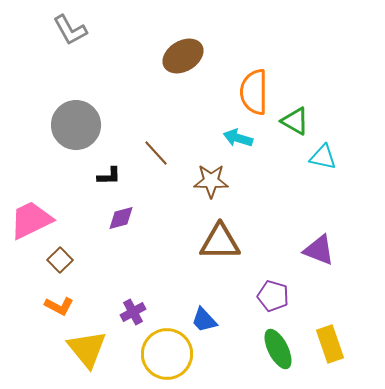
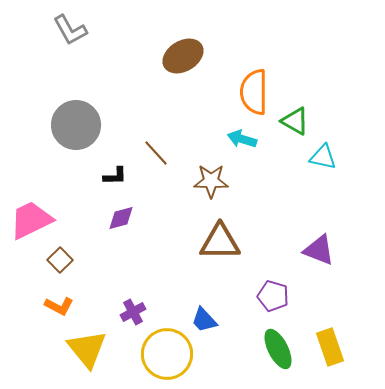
cyan arrow: moved 4 px right, 1 px down
black L-shape: moved 6 px right
yellow rectangle: moved 3 px down
